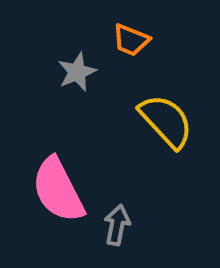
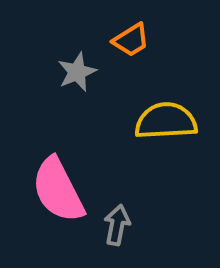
orange trapezoid: rotated 54 degrees counterclockwise
yellow semicircle: rotated 50 degrees counterclockwise
